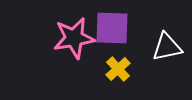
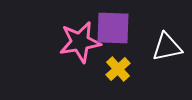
purple square: moved 1 px right
pink star: moved 6 px right, 4 px down
